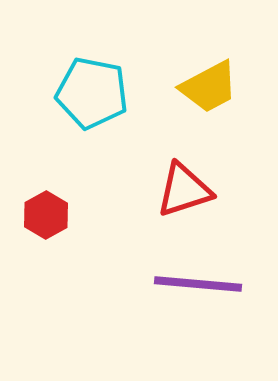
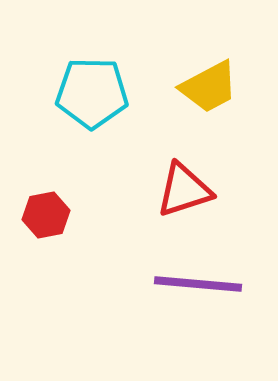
cyan pentagon: rotated 10 degrees counterclockwise
red hexagon: rotated 18 degrees clockwise
